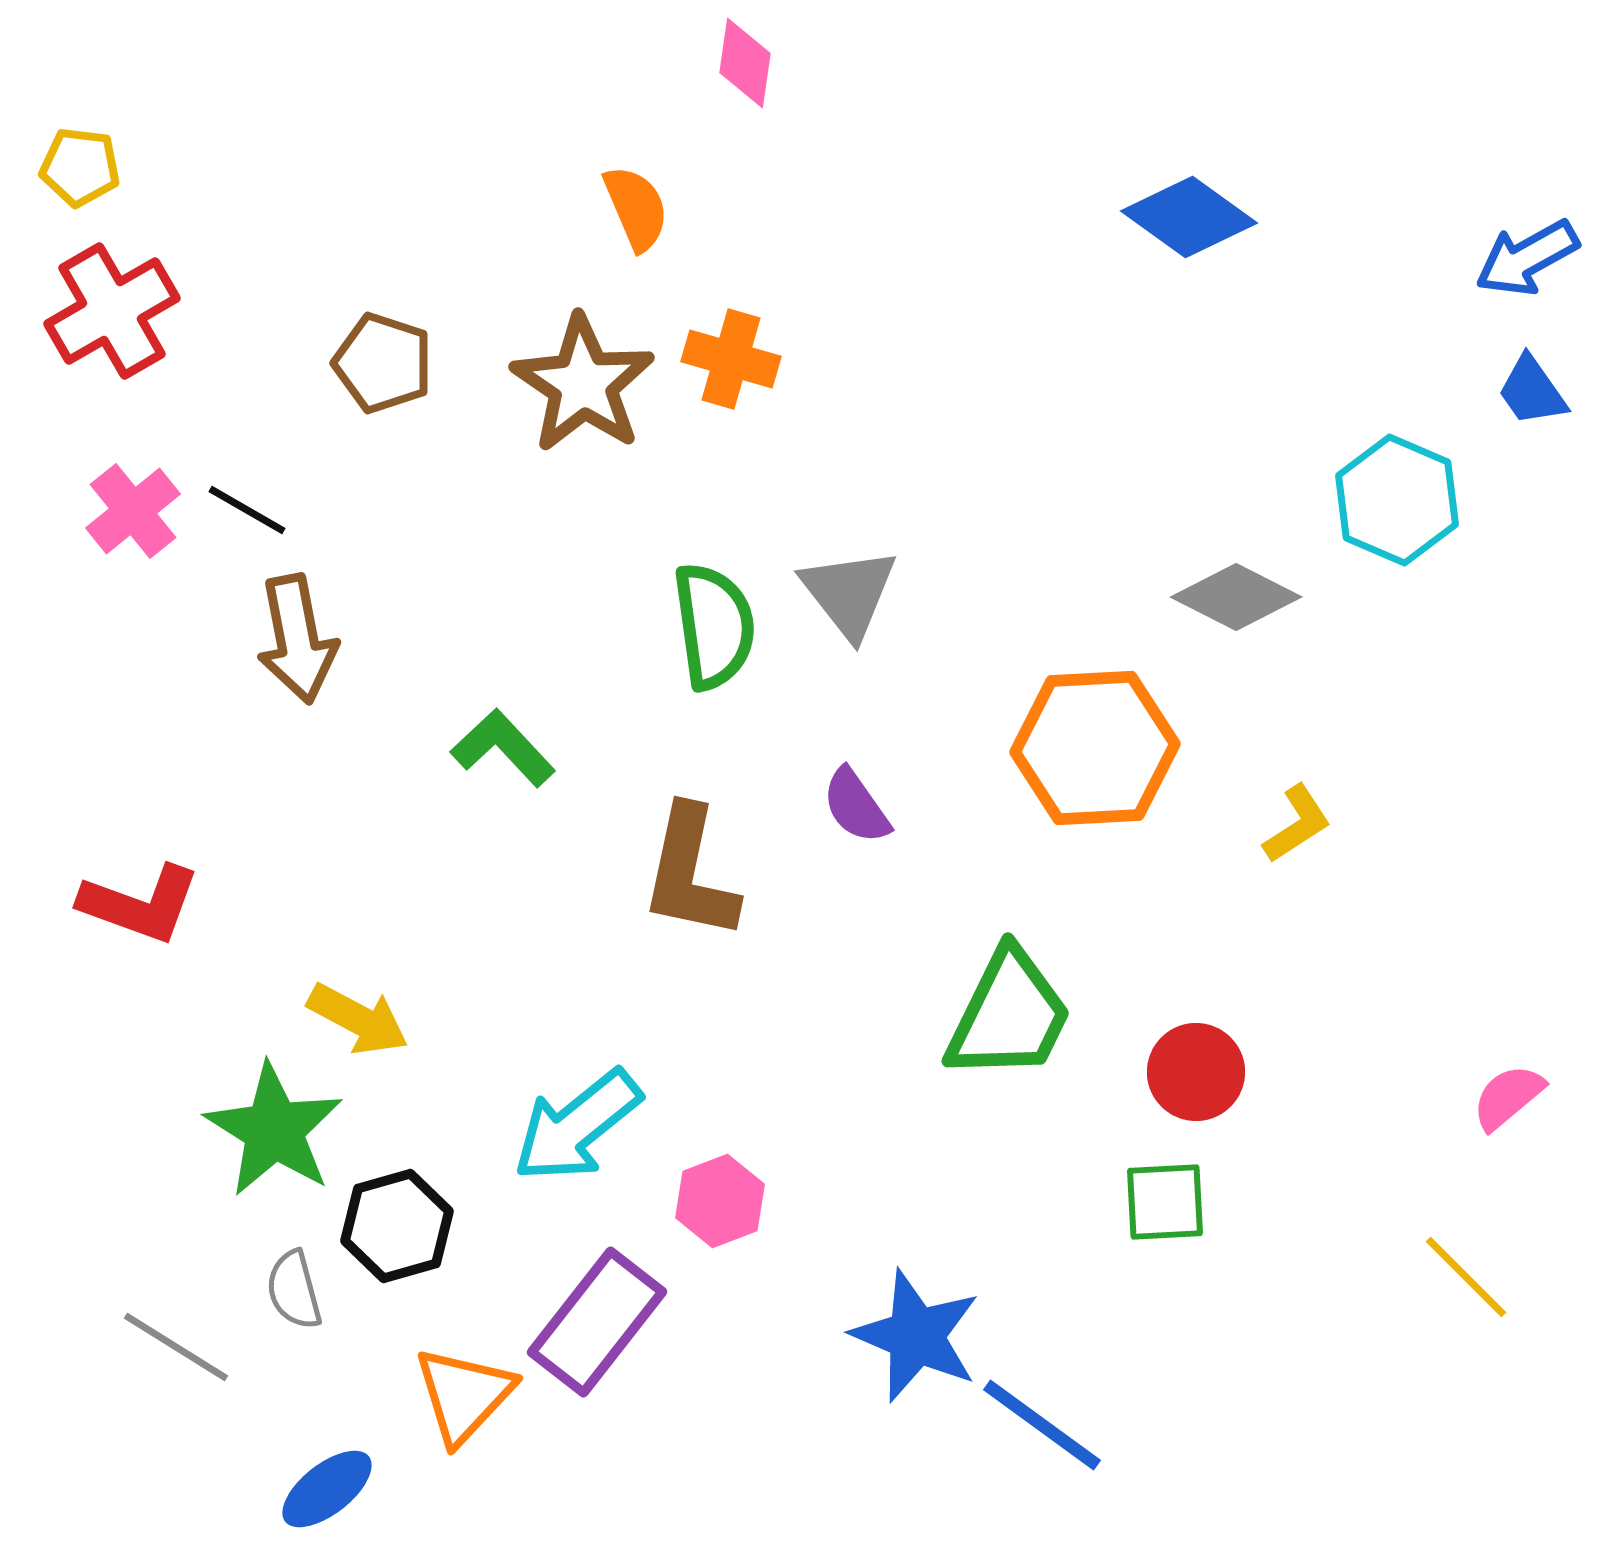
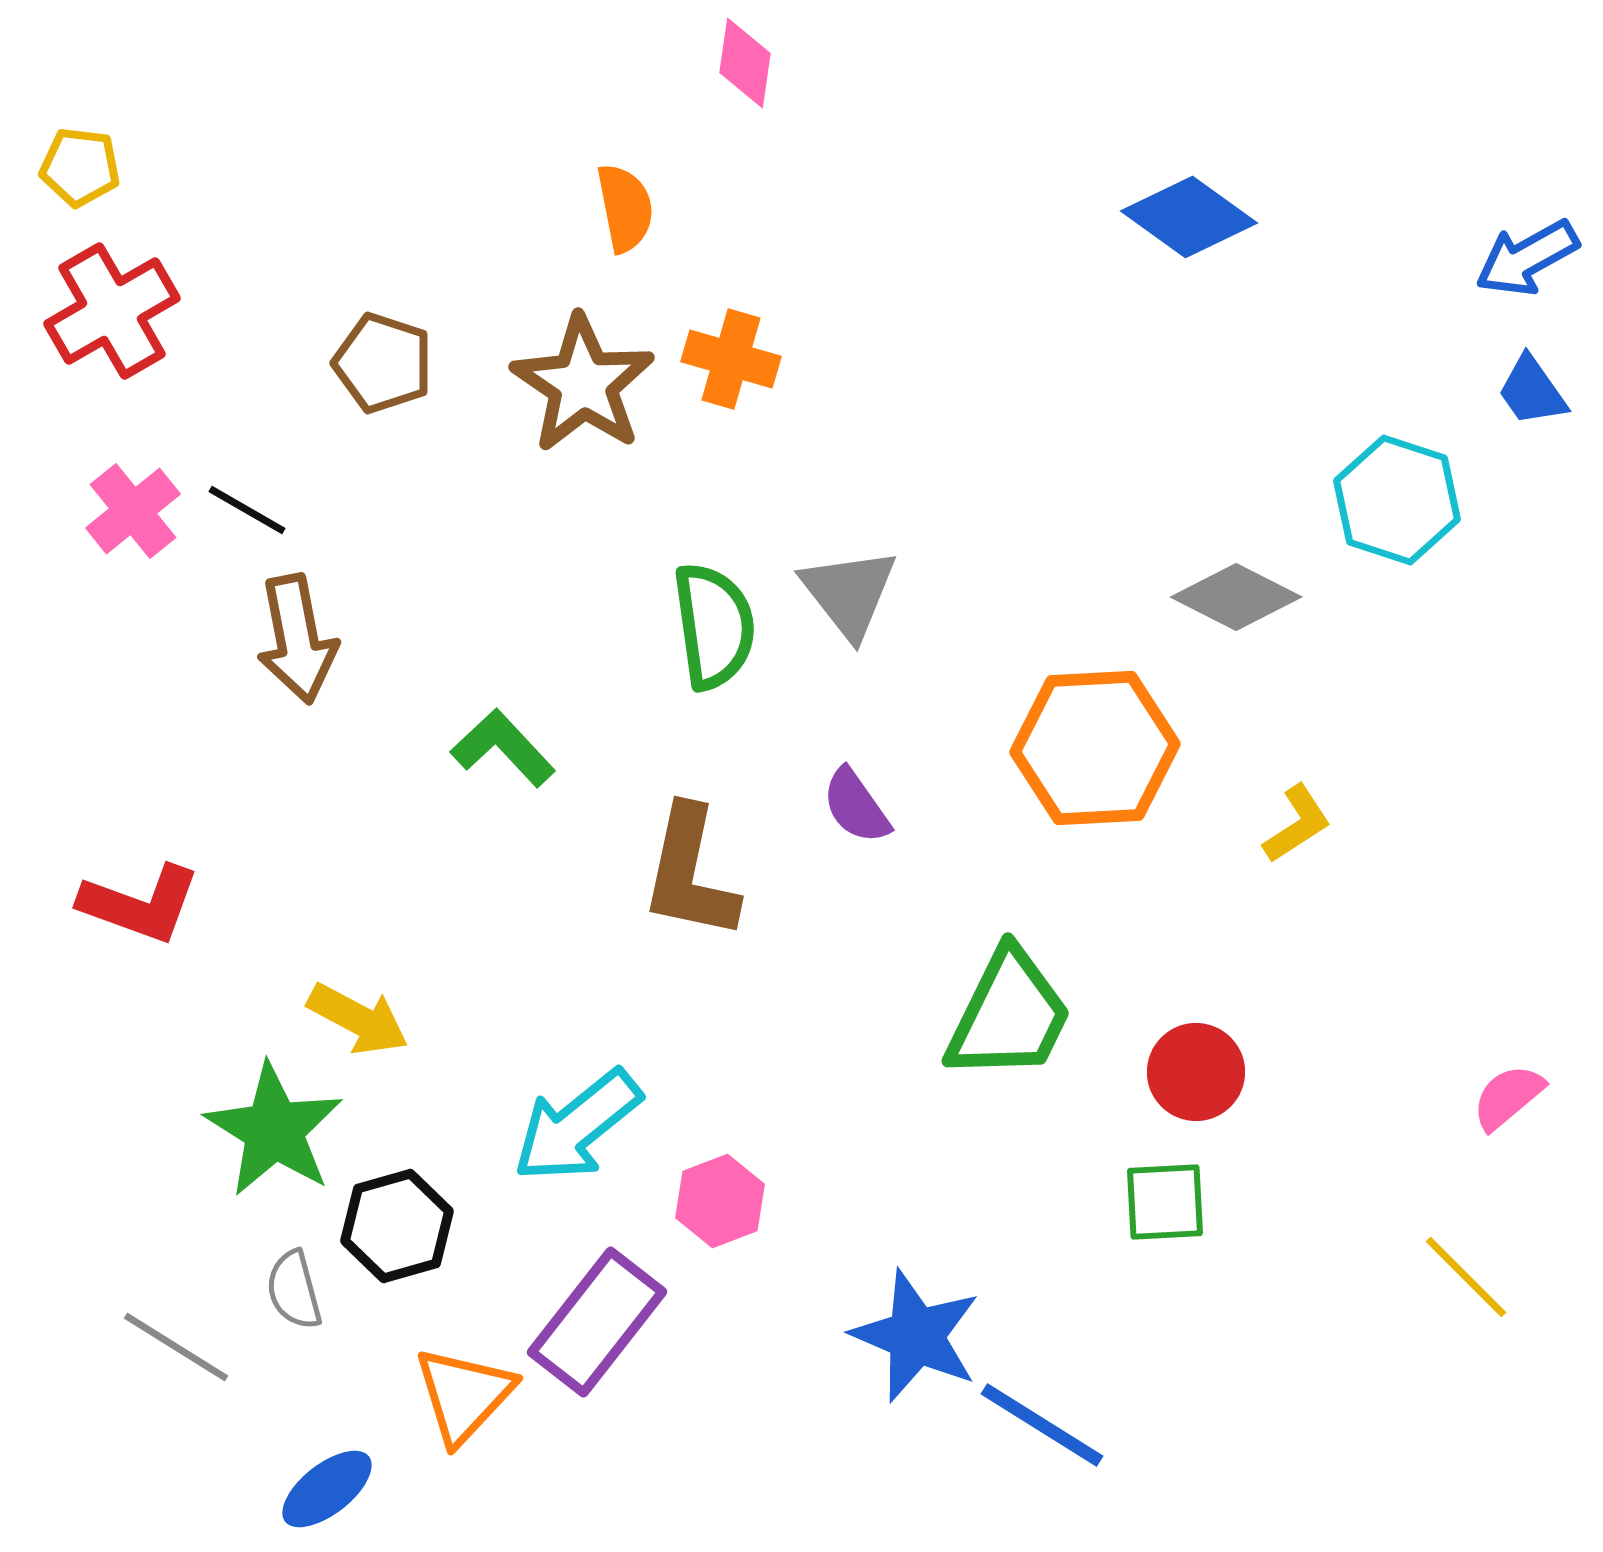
orange semicircle: moved 11 px left; rotated 12 degrees clockwise
cyan hexagon: rotated 5 degrees counterclockwise
blue line: rotated 4 degrees counterclockwise
